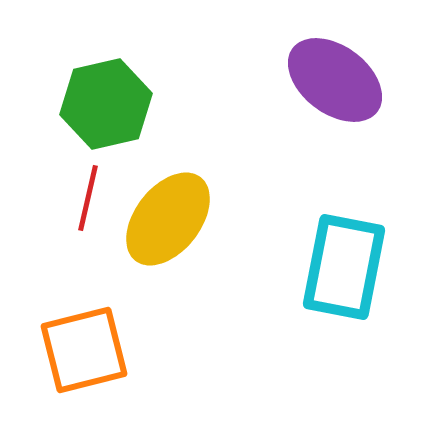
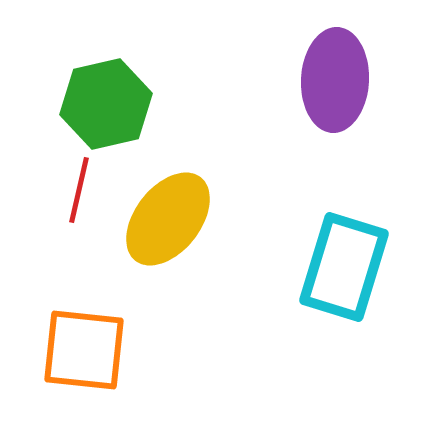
purple ellipse: rotated 56 degrees clockwise
red line: moved 9 px left, 8 px up
cyan rectangle: rotated 6 degrees clockwise
orange square: rotated 20 degrees clockwise
